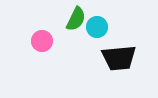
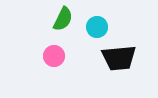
green semicircle: moved 13 px left
pink circle: moved 12 px right, 15 px down
